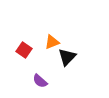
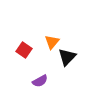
orange triangle: rotated 28 degrees counterclockwise
purple semicircle: rotated 70 degrees counterclockwise
